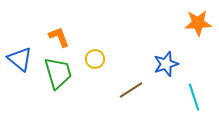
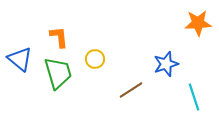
orange L-shape: rotated 15 degrees clockwise
